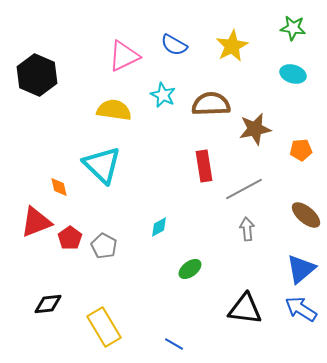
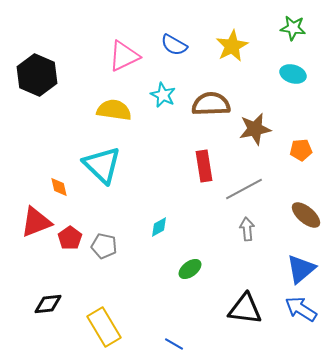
gray pentagon: rotated 15 degrees counterclockwise
